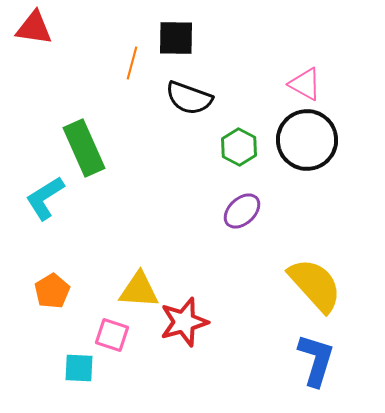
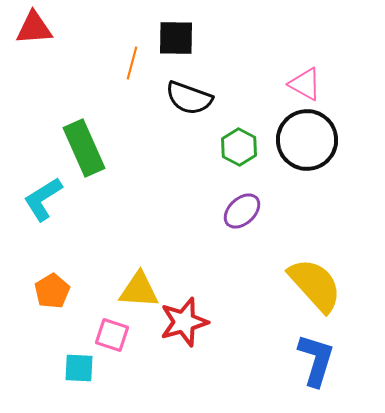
red triangle: rotated 12 degrees counterclockwise
cyan L-shape: moved 2 px left, 1 px down
